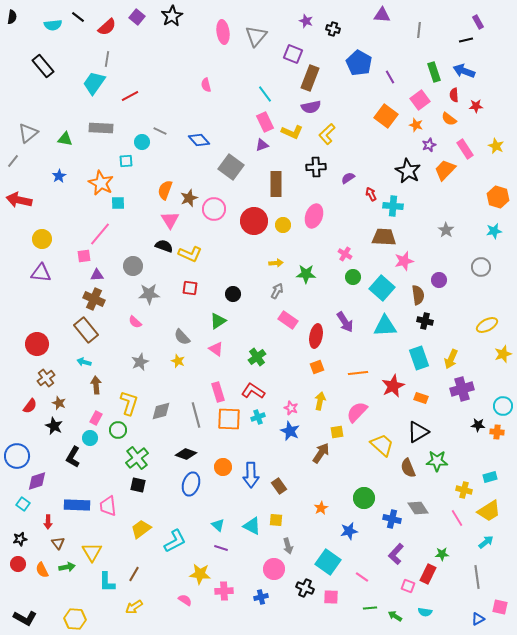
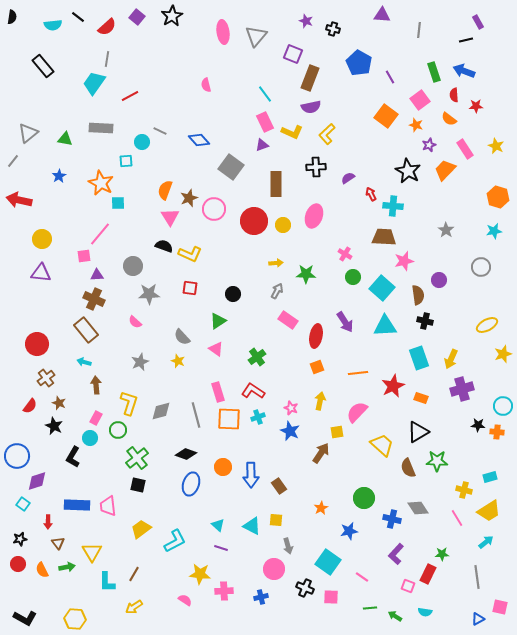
pink triangle at (170, 220): moved 3 px up
